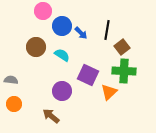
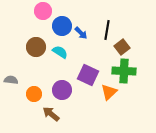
cyan semicircle: moved 2 px left, 3 px up
purple circle: moved 1 px up
orange circle: moved 20 px right, 10 px up
brown arrow: moved 2 px up
